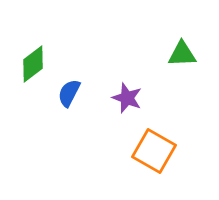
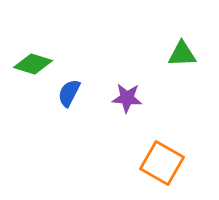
green diamond: rotated 54 degrees clockwise
purple star: rotated 16 degrees counterclockwise
orange square: moved 8 px right, 12 px down
